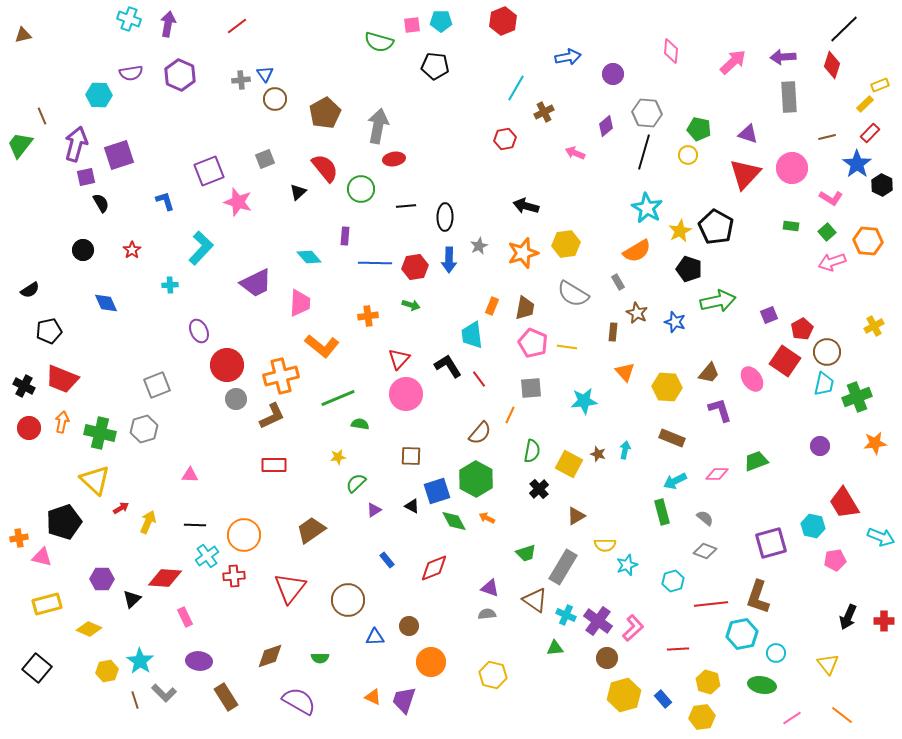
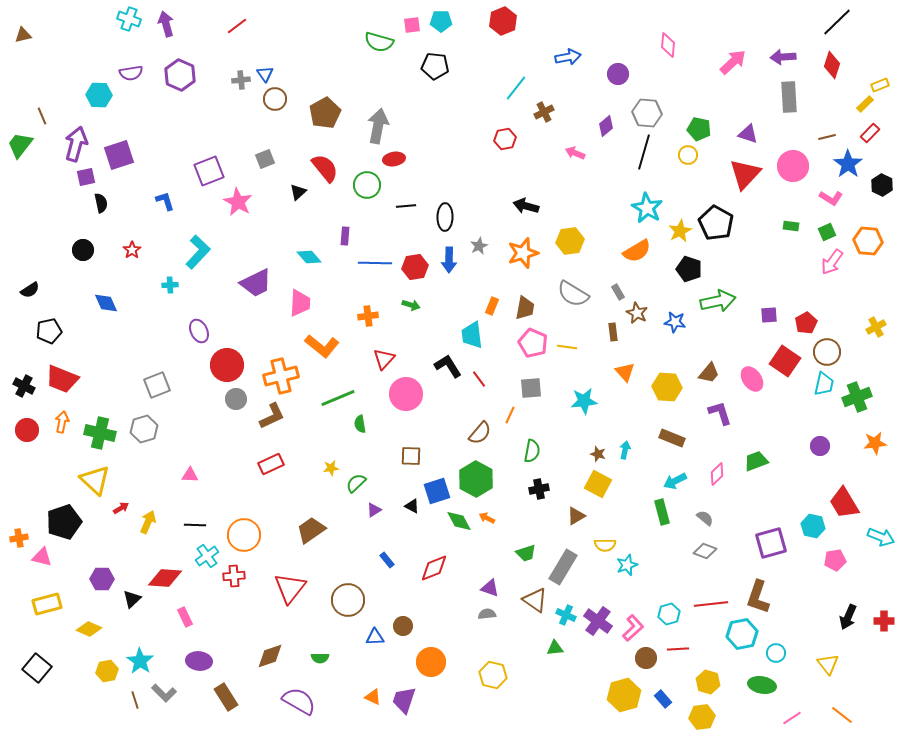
purple arrow at (168, 24): moved 2 px left; rotated 25 degrees counterclockwise
black line at (844, 29): moved 7 px left, 7 px up
pink diamond at (671, 51): moved 3 px left, 6 px up
purple circle at (613, 74): moved 5 px right
cyan line at (516, 88): rotated 8 degrees clockwise
blue star at (857, 164): moved 9 px left
pink circle at (792, 168): moved 1 px right, 2 px up
green circle at (361, 189): moved 6 px right, 4 px up
pink star at (238, 202): rotated 12 degrees clockwise
black semicircle at (101, 203): rotated 18 degrees clockwise
black pentagon at (716, 227): moved 4 px up
green square at (827, 232): rotated 18 degrees clockwise
yellow hexagon at (566, 244): moved 4 px right, 3 px up
cyan L-shape at (201, 248): moved 3 px left, 4 px down
pink arrow at (832, 262): rotated 36 degrees counterclockwise
gray rectangle at (618, 282): moved 10 px down
purple square at (769, 315): rotated 18 degrees clockwise
blue star at (675, 322): rotated 10 degrees counterclockwise
yellow cross at (874, 326): moved 2 px right, 1 px down
red pentagon at (802, 329): moved 4 px right, 6 px up
brown rectangle at (613, 332): rotated 12 degrees counterclockwise
red triangle at (399, 359): moved 15 px left
purple L-shape at (720, 410): moved 3 px down
green semicircle at (360, 424): rotated 108 degrees counterclockwise
red circle at (29, 428): moved 2 px left, 2 px down
yellow star at (338, 457): moved 7 px left, 11 px down
yellow square at (569, 464): moved 29 px right, 20 px down
red rectangle at (274, 465): moved 3 px left, 1 px up; rotated 25 degrees counterclockwise
pink diamond at (717, 474): rotated 45 degrees counterclockwise
black cross at (539, 489): rotated 30 degrees clockwise
green diamond at (454, 521): moved 5 px right
cyan hexagon at (673, 581): moved 4 px left, 33 px down
brown circle at (409, 626): moved 6 px left
brown circle at (607, 658): moved 39 px right
